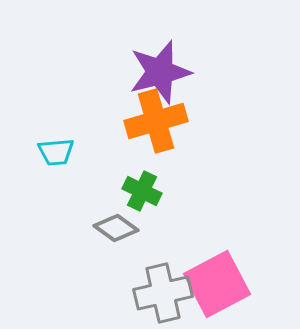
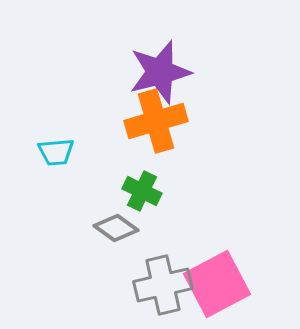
gray cross: moved 8 px up
